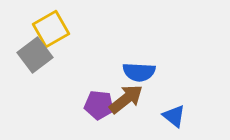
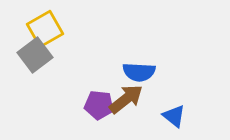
yellow square: moved 6 px left
